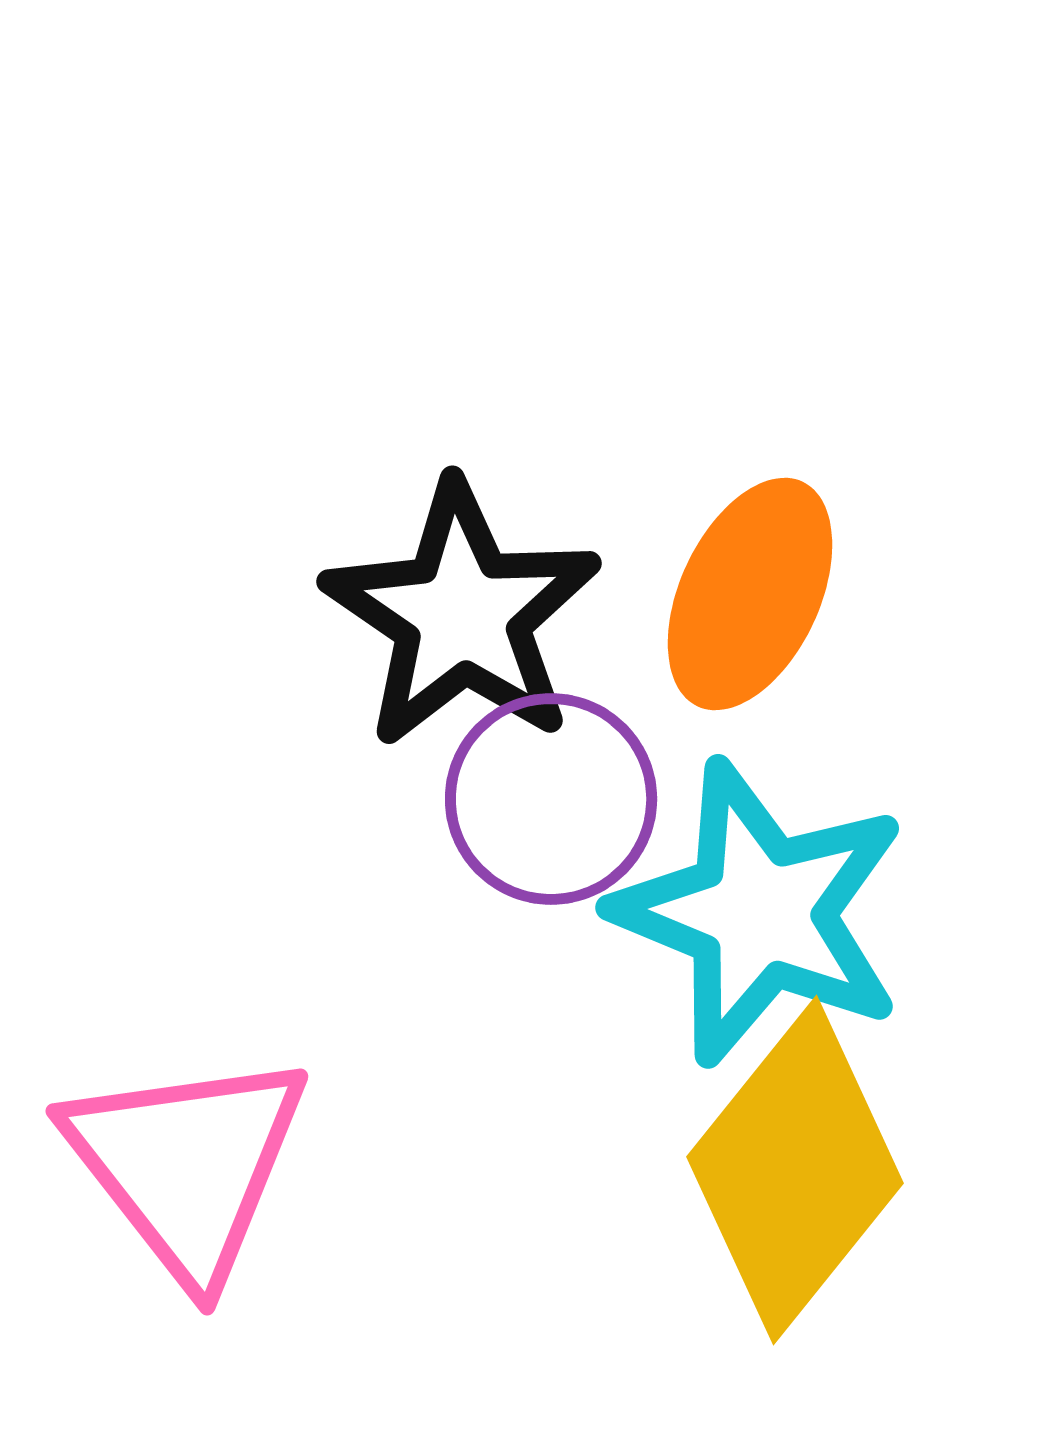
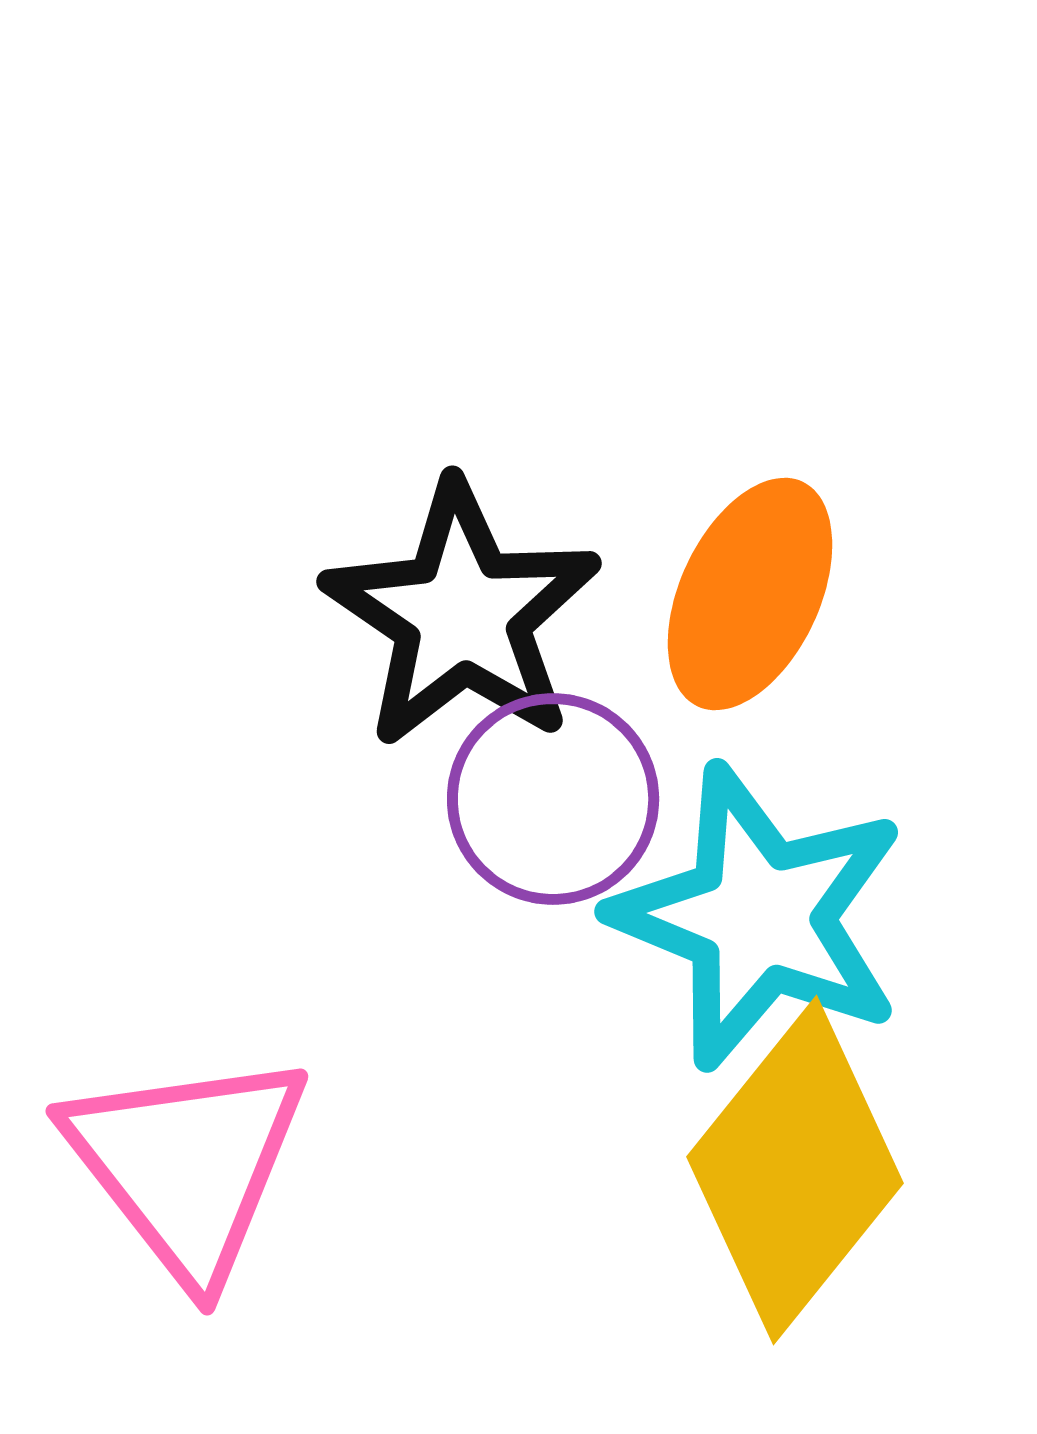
purple circle: moved 2 px right
cyan star: moved 1 px left, 4 px down
